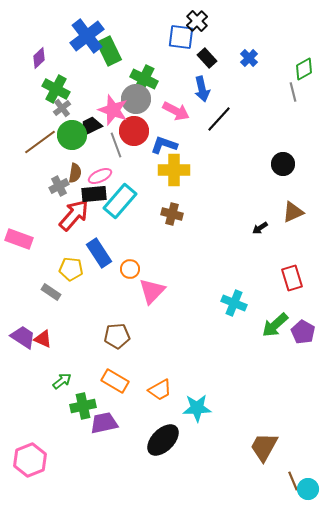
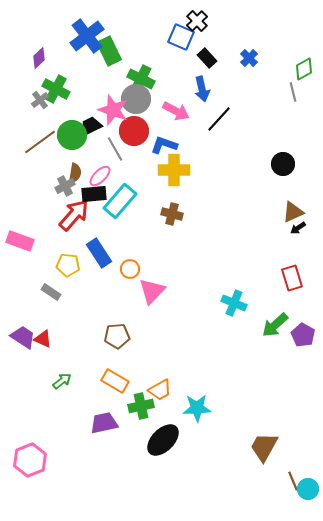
blue square at (181, 37): rotated 16 degrees clockwise
green cross at (144, 79): moved 3 px left
gray cross at (62, 108): moved 22 px left, 8 px up
gray line at (116, 145): moved 1 px left, 4 px down; rotated 10 degrees counterclockwise
pink ellipse at (100, 176): rotated 20 degrees counterclockwise
gray cross at (59, 186): moved 6 px right
black arrow at (260, 228): moved 38 px right
pink rectangle at (19, 239): moved 1 px right, 2 px down
yellow pentagon at (71, 269): moved 3 px left, 4 px up
purple pentagon at (303, 332): moved 3 px down
green cross at (83, 406): moved 58 px right
